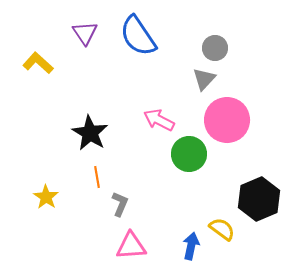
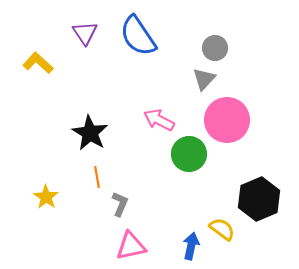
pink triangle: rotated 8 degrees counterclockwise
